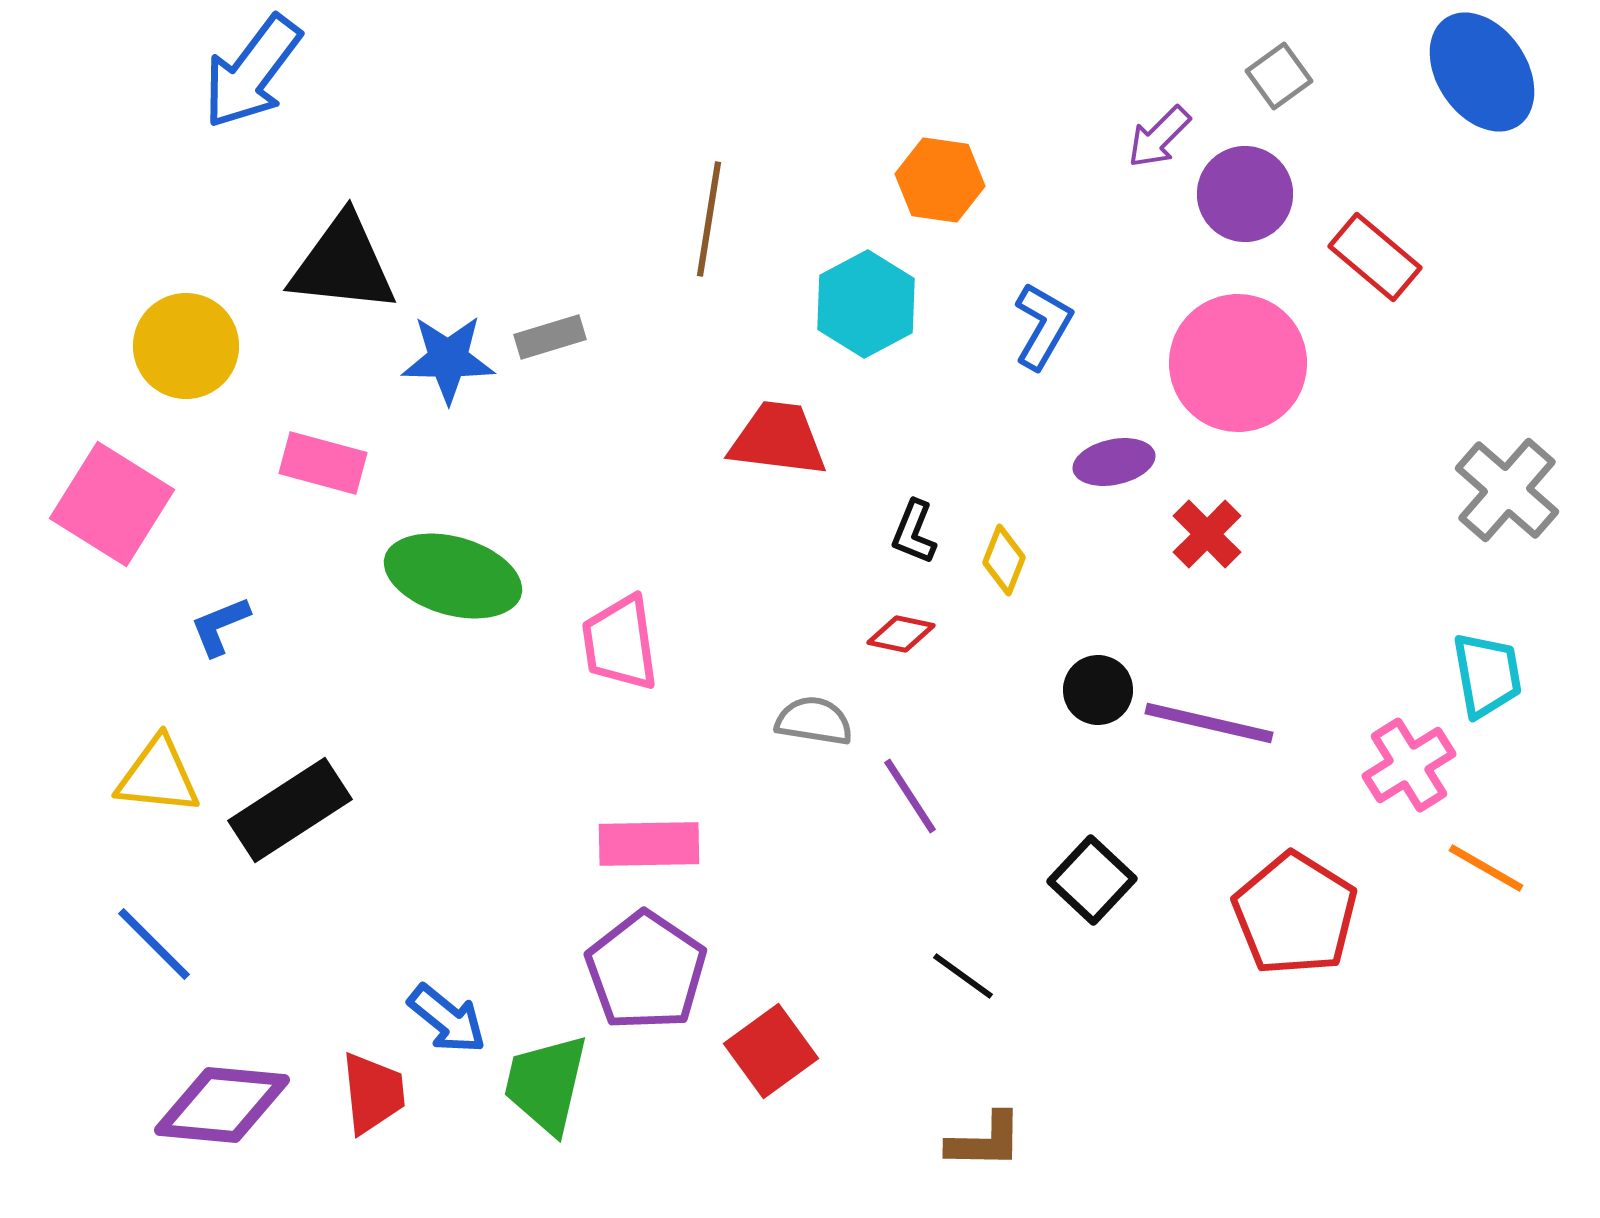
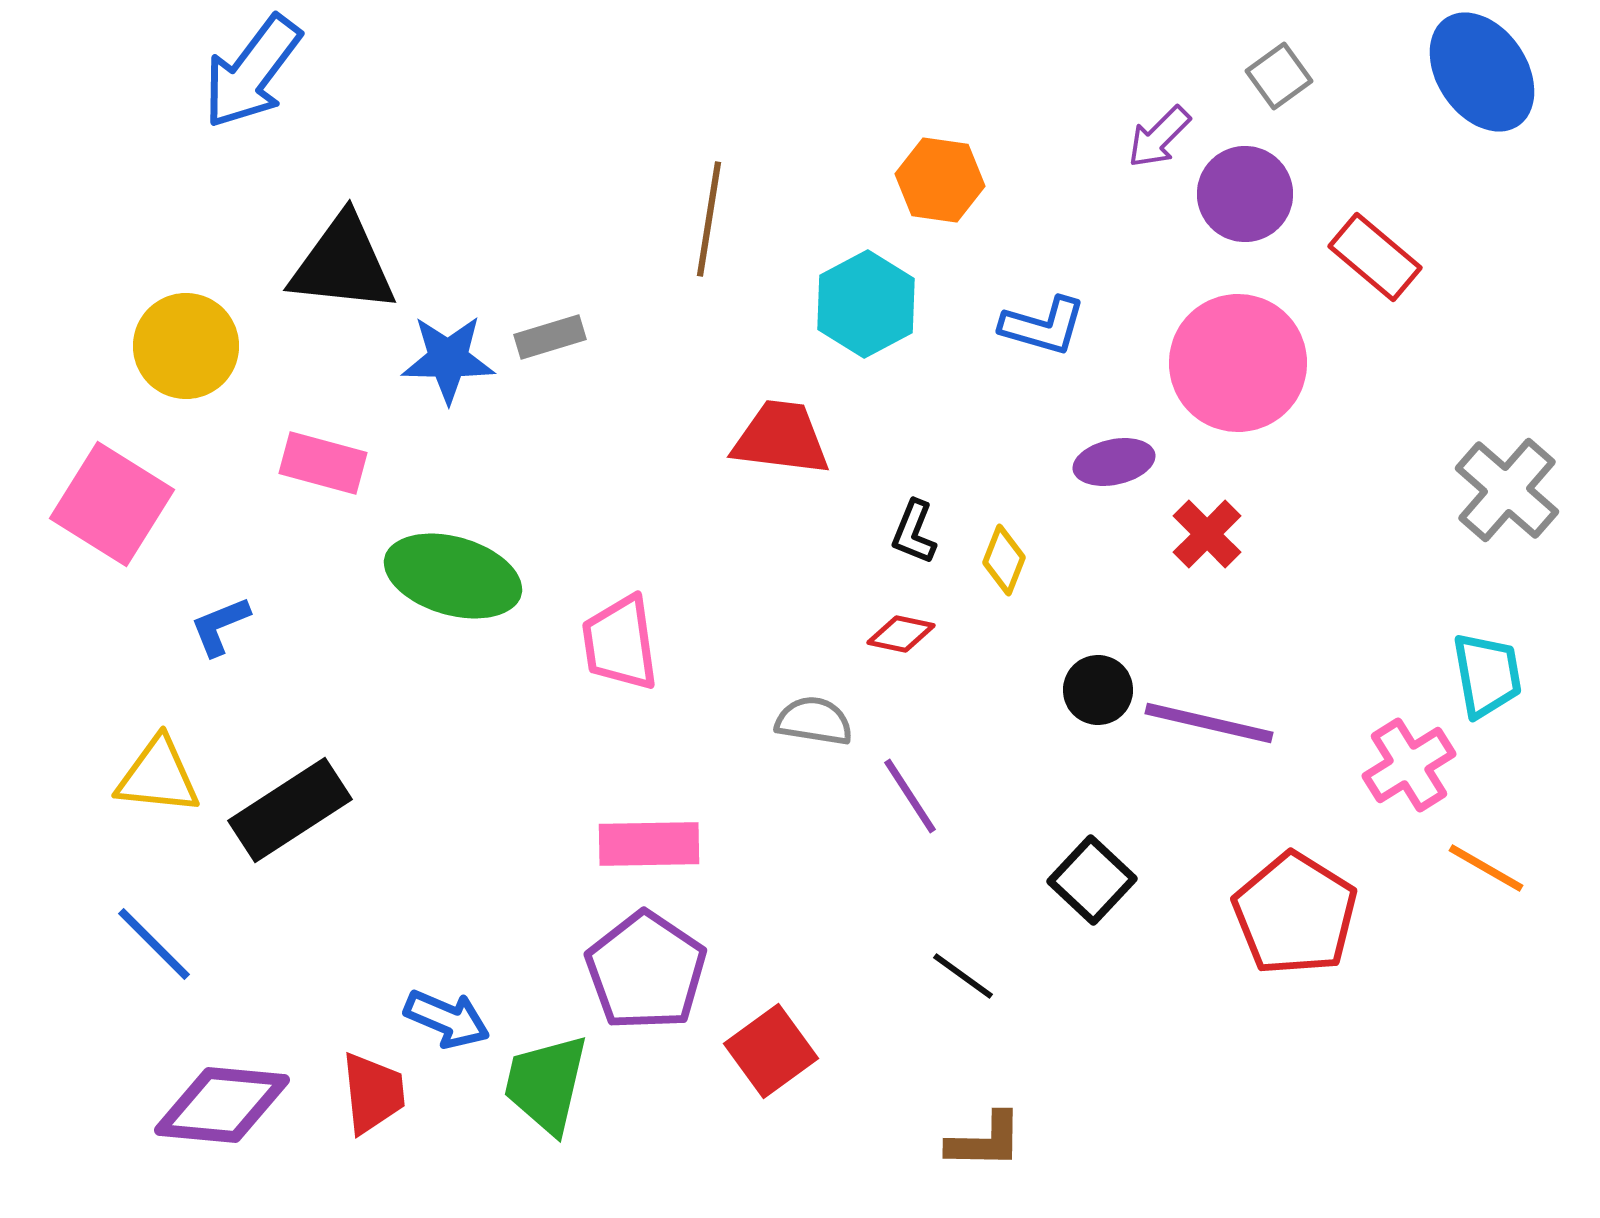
blue L-shape at (1043, 326): rotated 76 degrees clockwise
red trapezoid at (778, 439): moved 3 px right, 1 px up
blue arrow at (447, 1019): rotated 16 degrees counterclockwise
